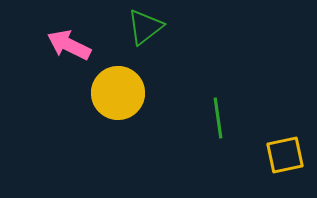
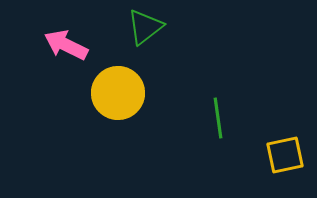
pink arrow: moved 3 px left
